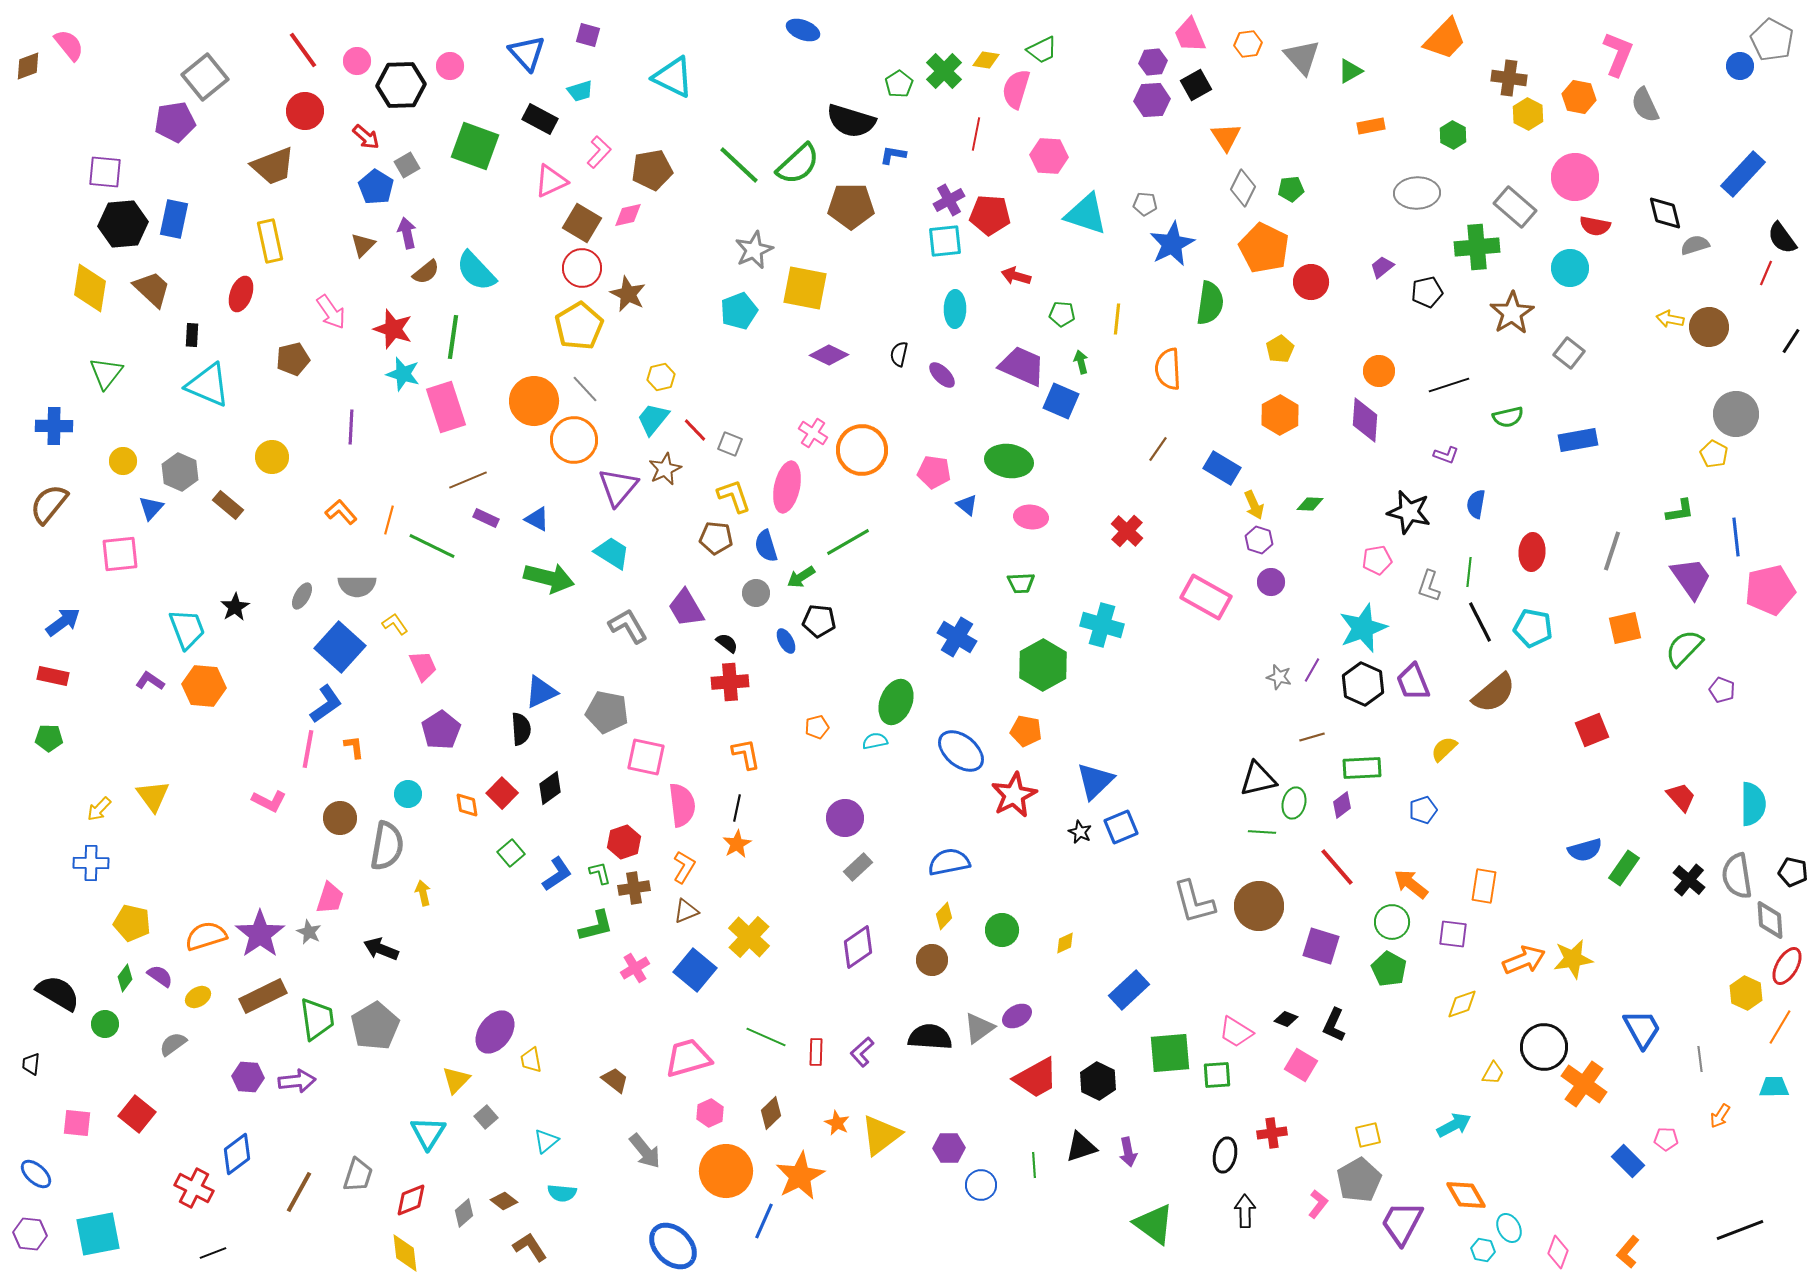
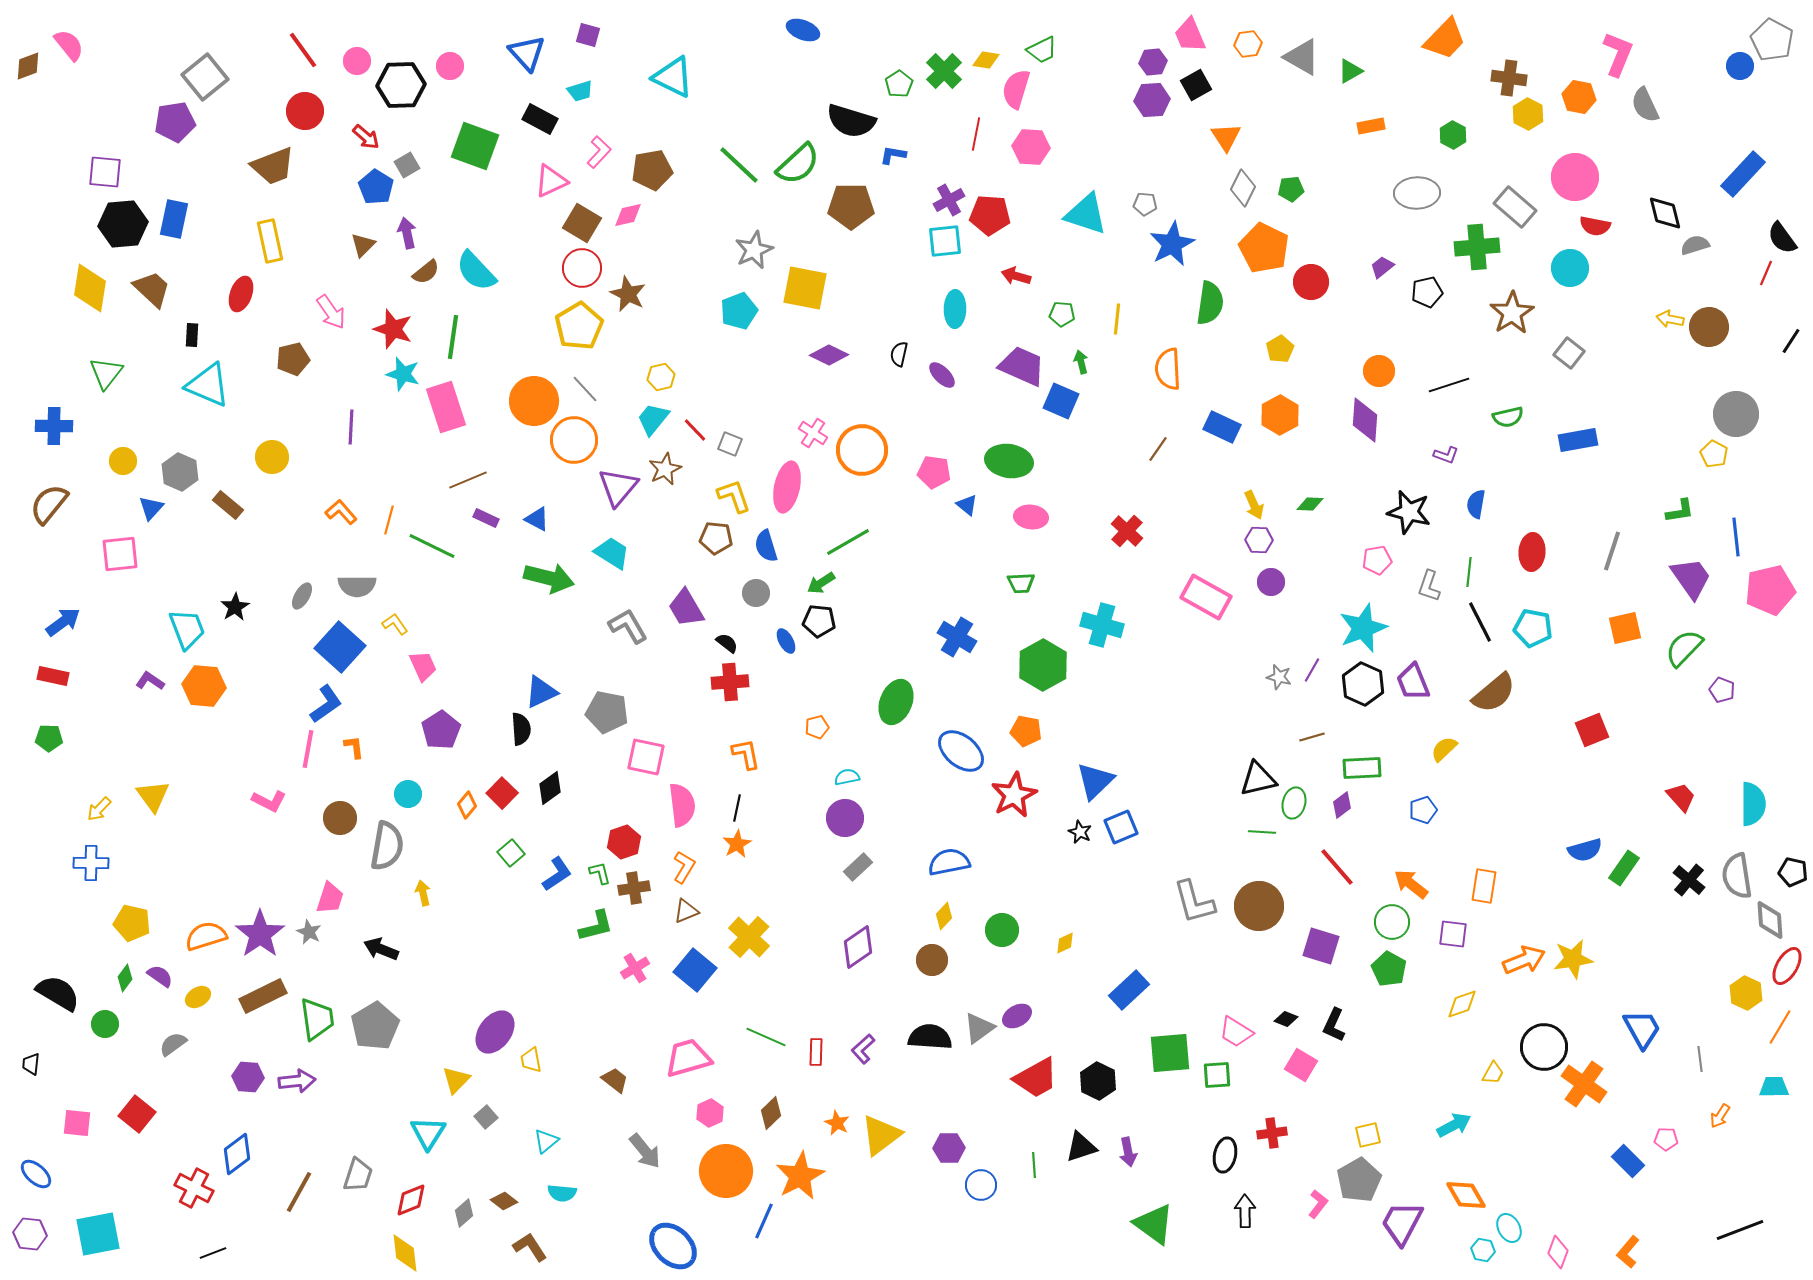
gray triangle at (1302, 57): rotated 18 degrees counterclockwise
pink hexagon at (1049, 156): moved 18 px left, 9 px up
blue rectangle at (1222, 468): moved 41 px up; rotated 6 degrees counterclockwise
purple hexagon at (1259, 540): rotated 16 degrees counterclockwise
green arrow at (801, 577): moved 20 px right, 6 px down
cyan semicircle at (875, 741): moved 28 px left, 36 px down
orange diamond at (467, 805): rotated 48 degrees clockwise
purple L-shape at (862, 1052): moved 1 px right, 3 px up
